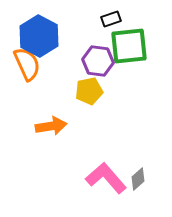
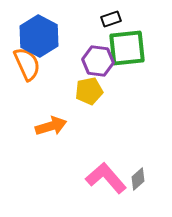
green square: moved 2 px left, 2 px down
orange arrow: rotated 8 degrees counterclockwise
